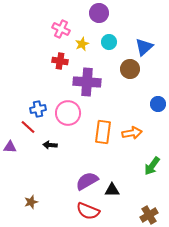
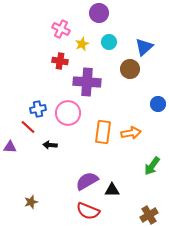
orange arrow: moved 1 px left
